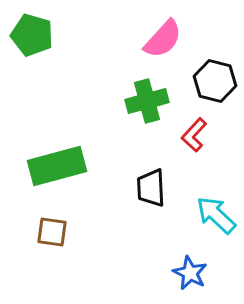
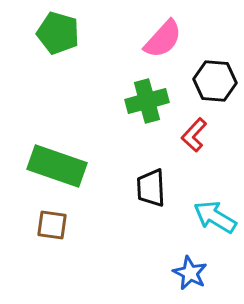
green pentagon: moved 26 px right, 2 px up
black hexagon: rotated 9 degrees counterclockwise
green rectangle: rotated 34 degrees clockwise
cyan arrow: moved 1 px left, 2 px down; rotated 12 degrees counterclockwise
brown square: moved 7 px up
